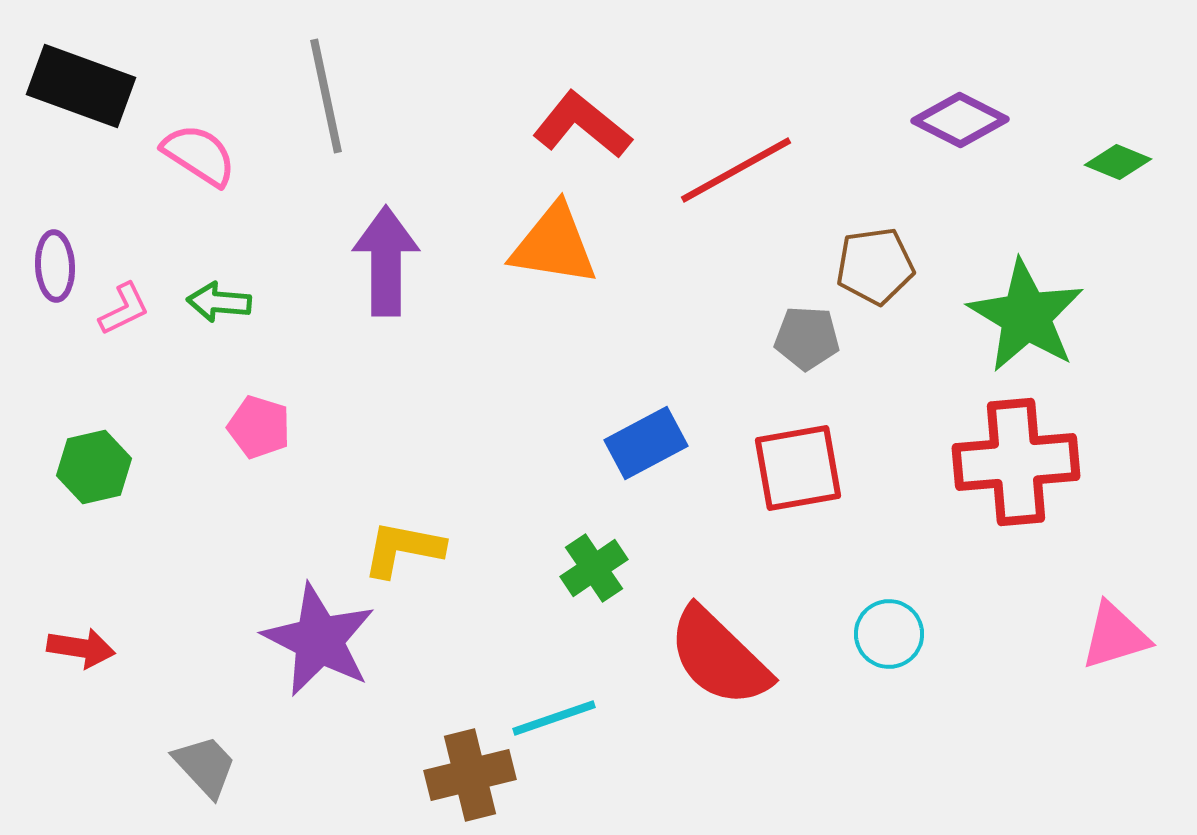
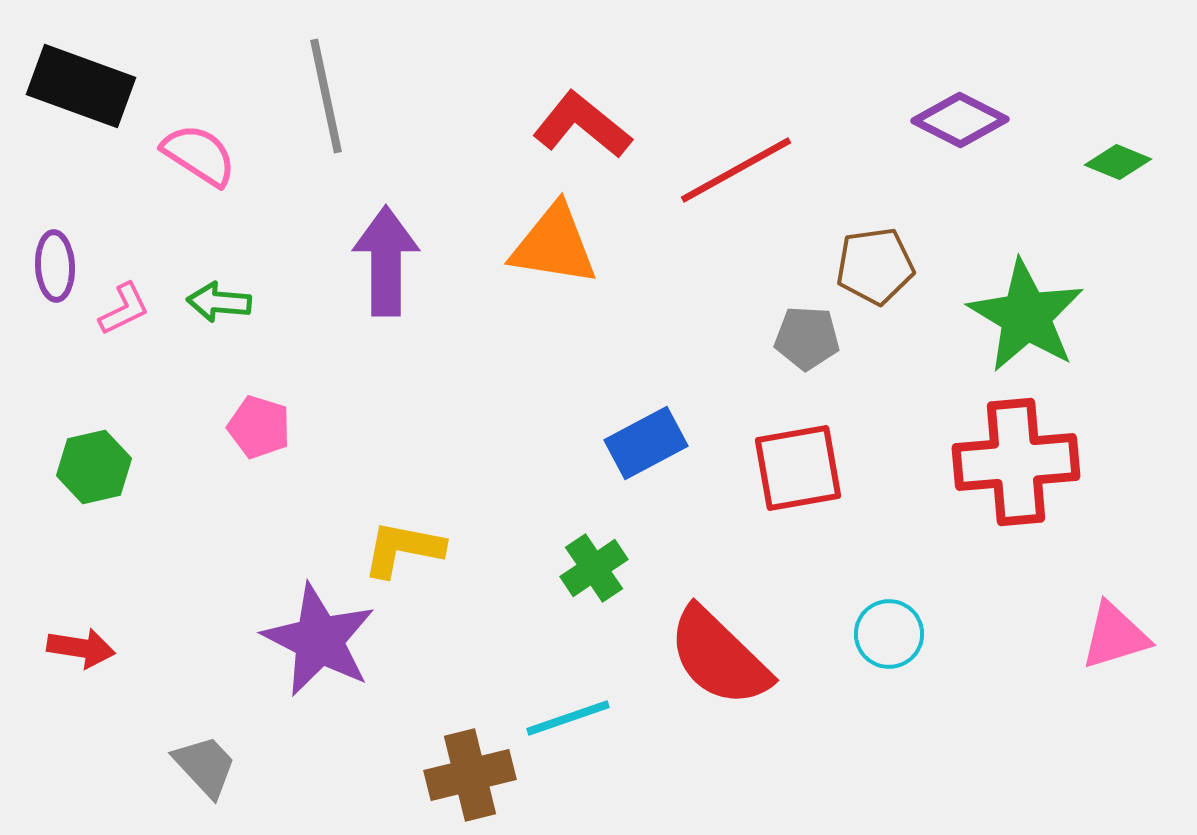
cyan line: moved 14 px right
